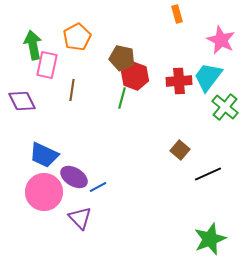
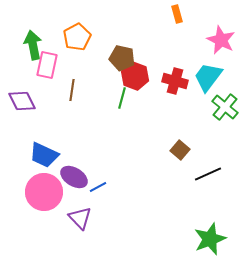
red cross: moved 4 px left; rotated 20 degrees clockwise
